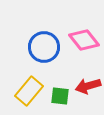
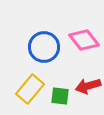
yellow rectangle: moved 1 px right, 2 px up
